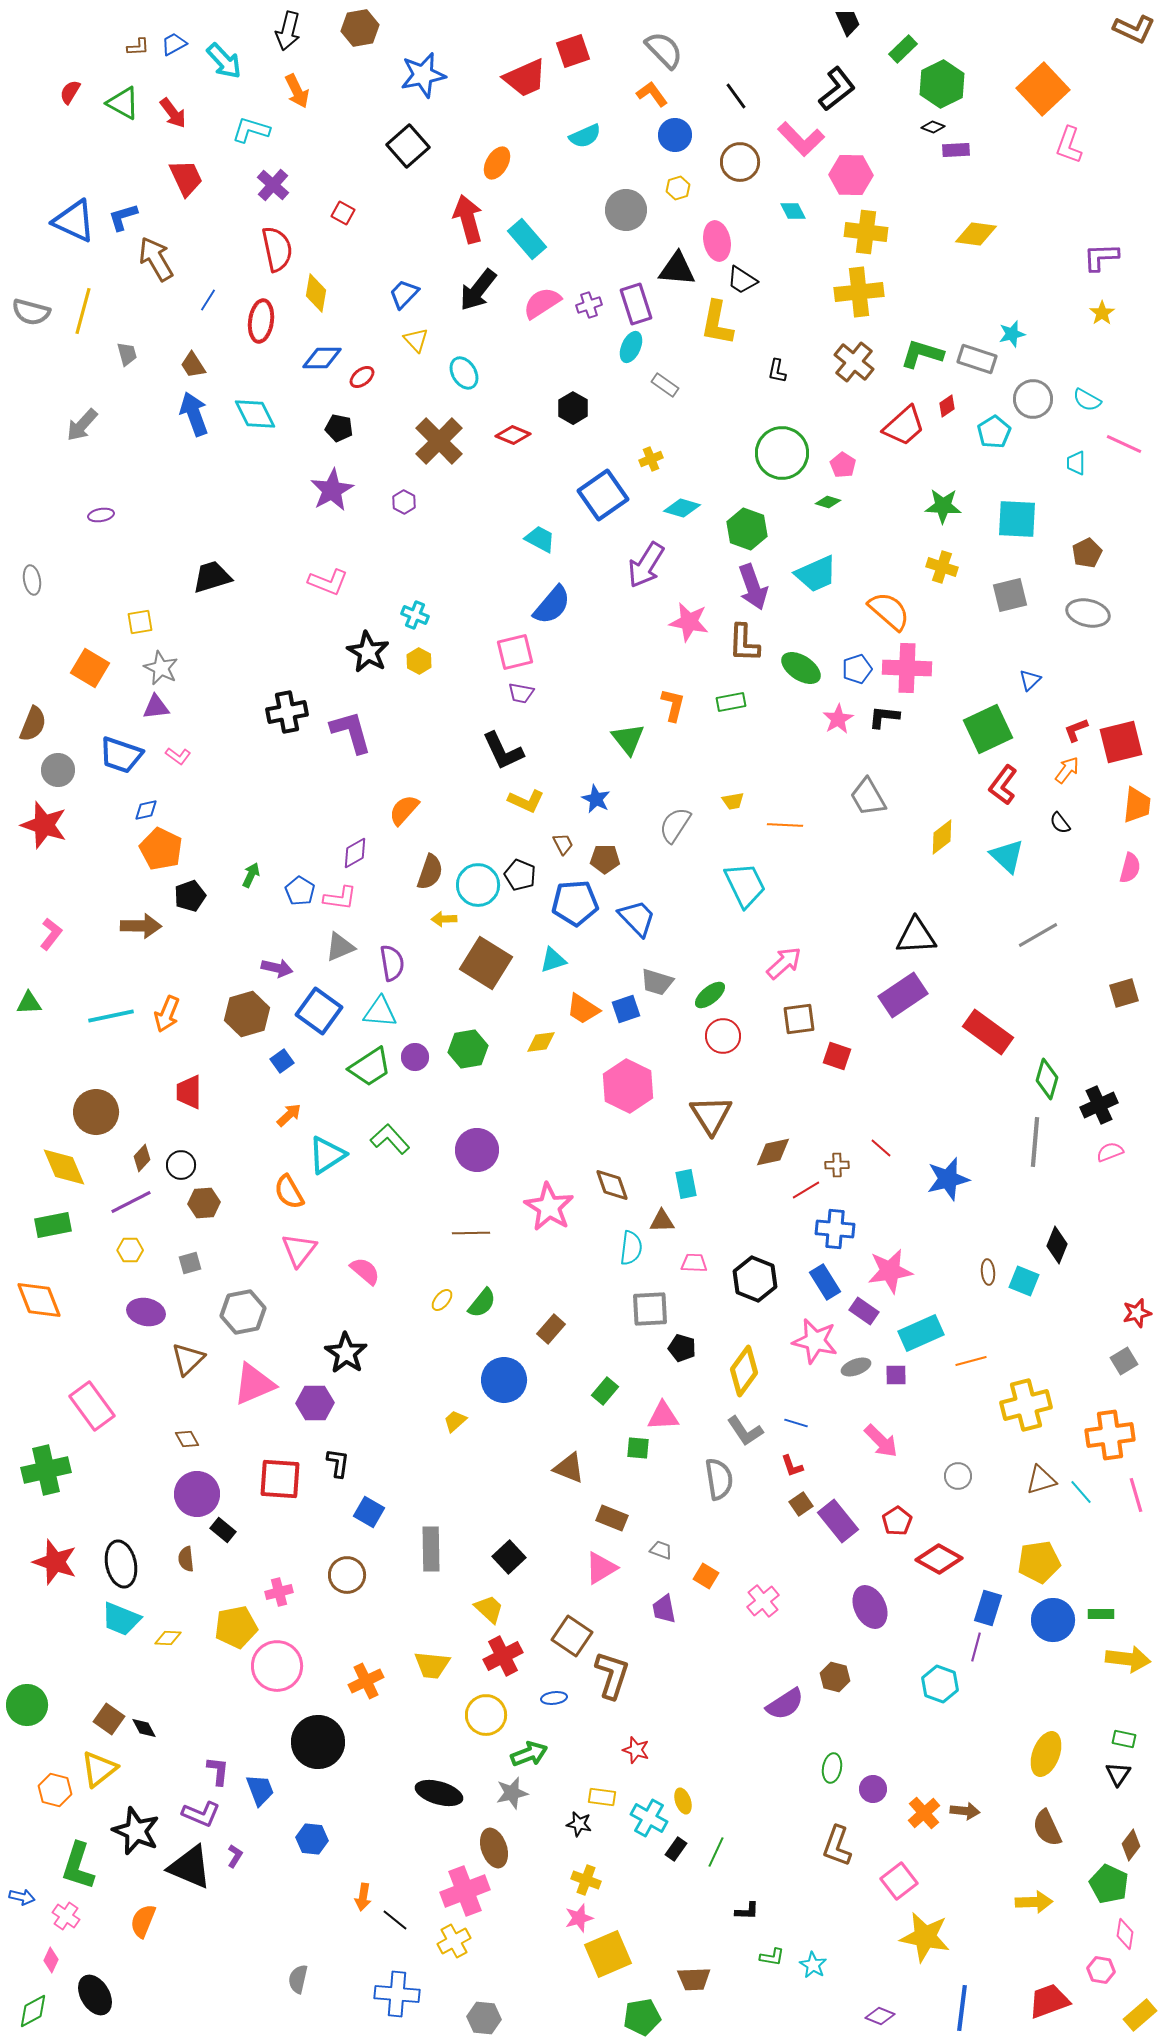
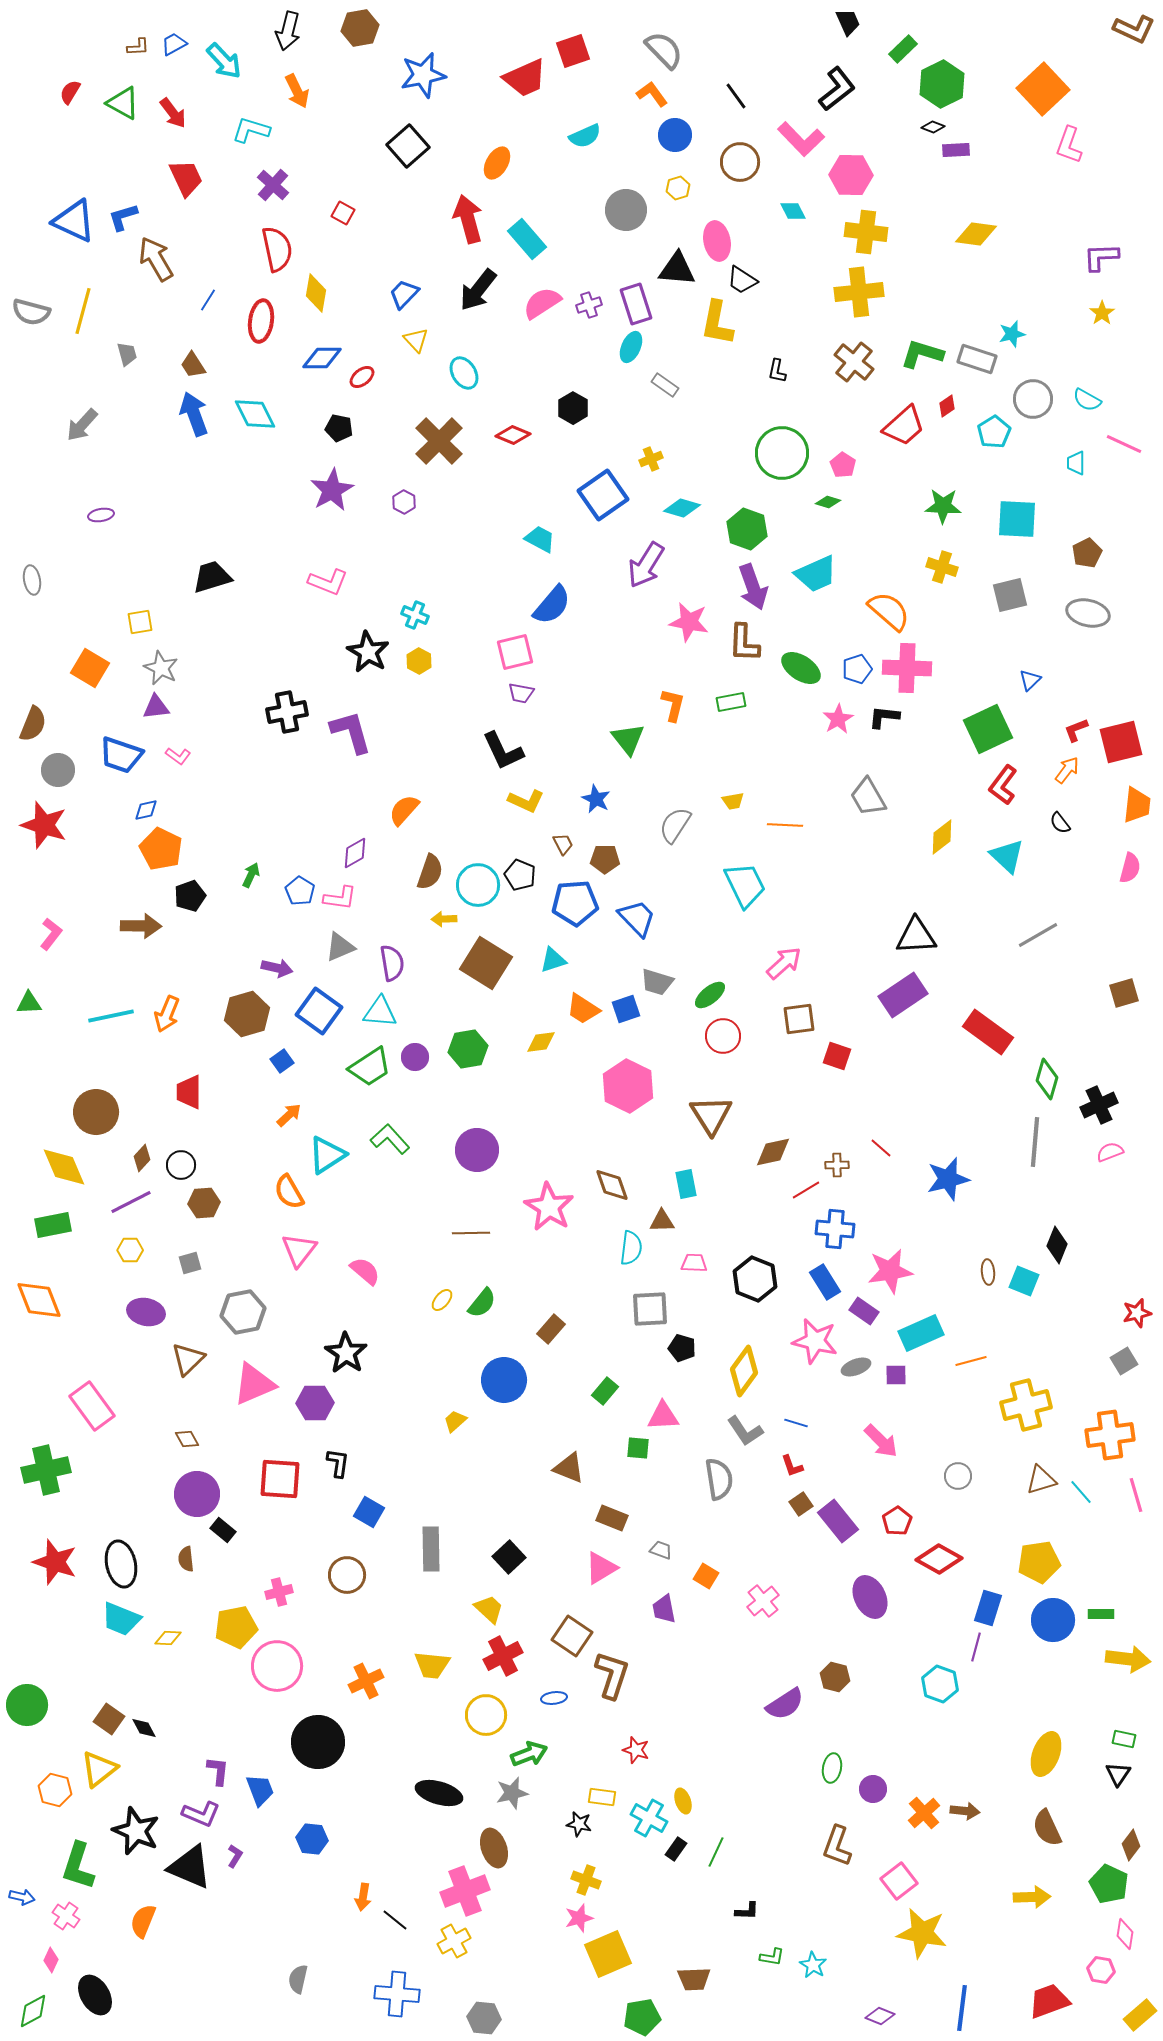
purple ellipse at (870, 1607): moved 10 px up
yellow arrow at (1034, 1902): moved 2 px left, 5 px up
yellow star at (925, 1937): moved 3 px left, 4 px up
